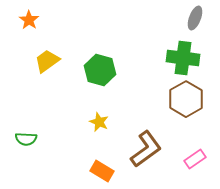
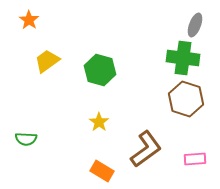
gray ellipse: moved 7 px down
brown hexagon: rotated 12 degrees counterclockwise
yellow star: rotated 12 degrees clockwise
pink rectangle: rotated 30 degrees clockwise
